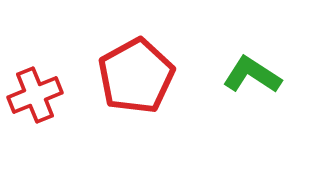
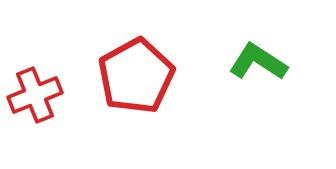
green L-shape: moved 6 px right, 13 px up
